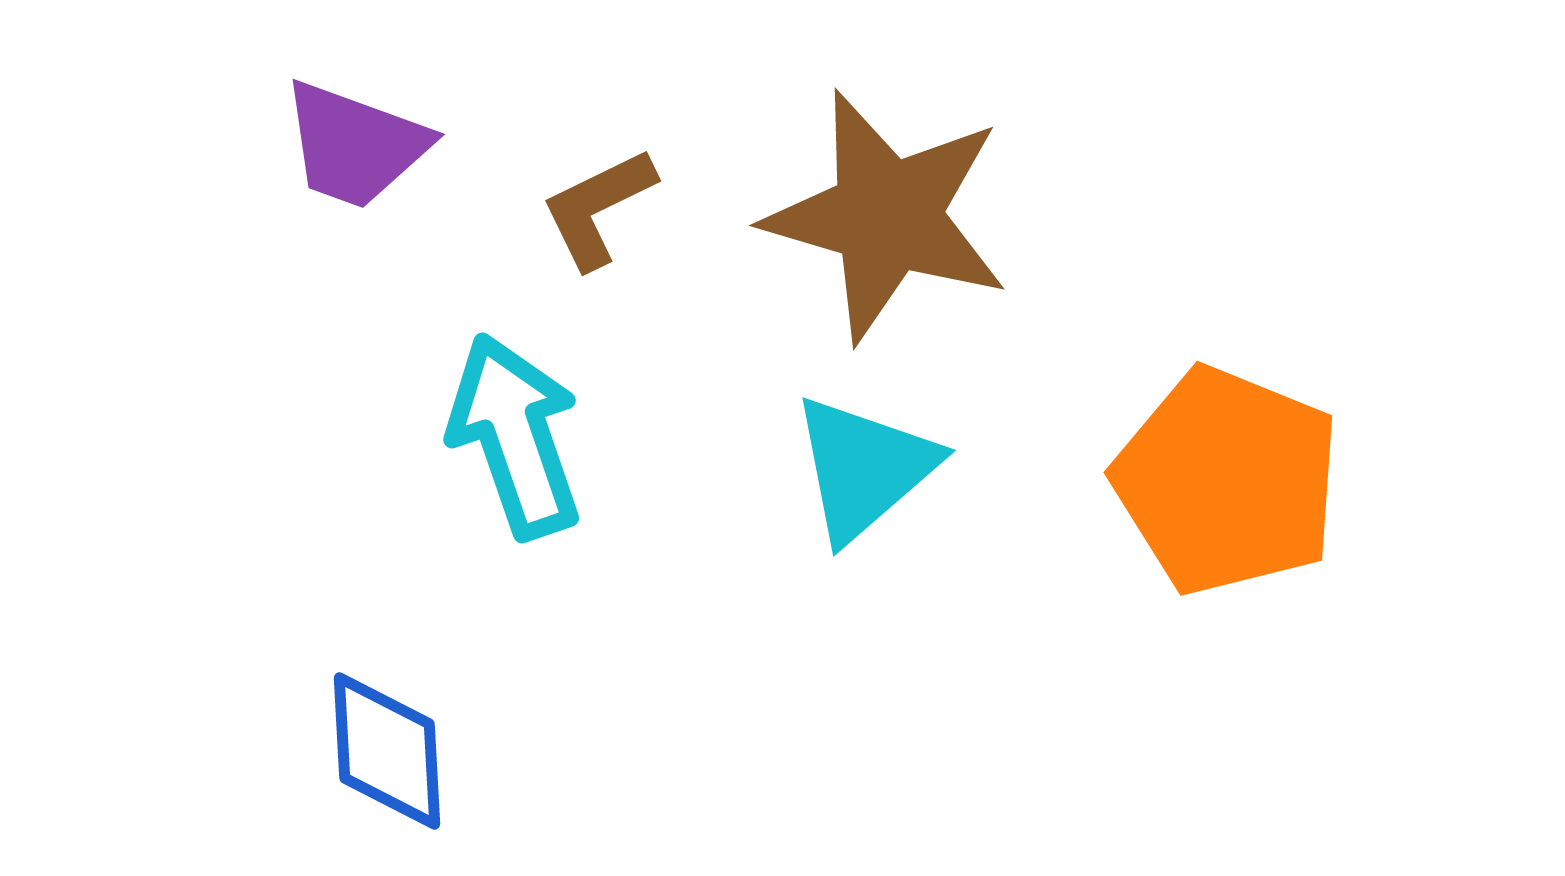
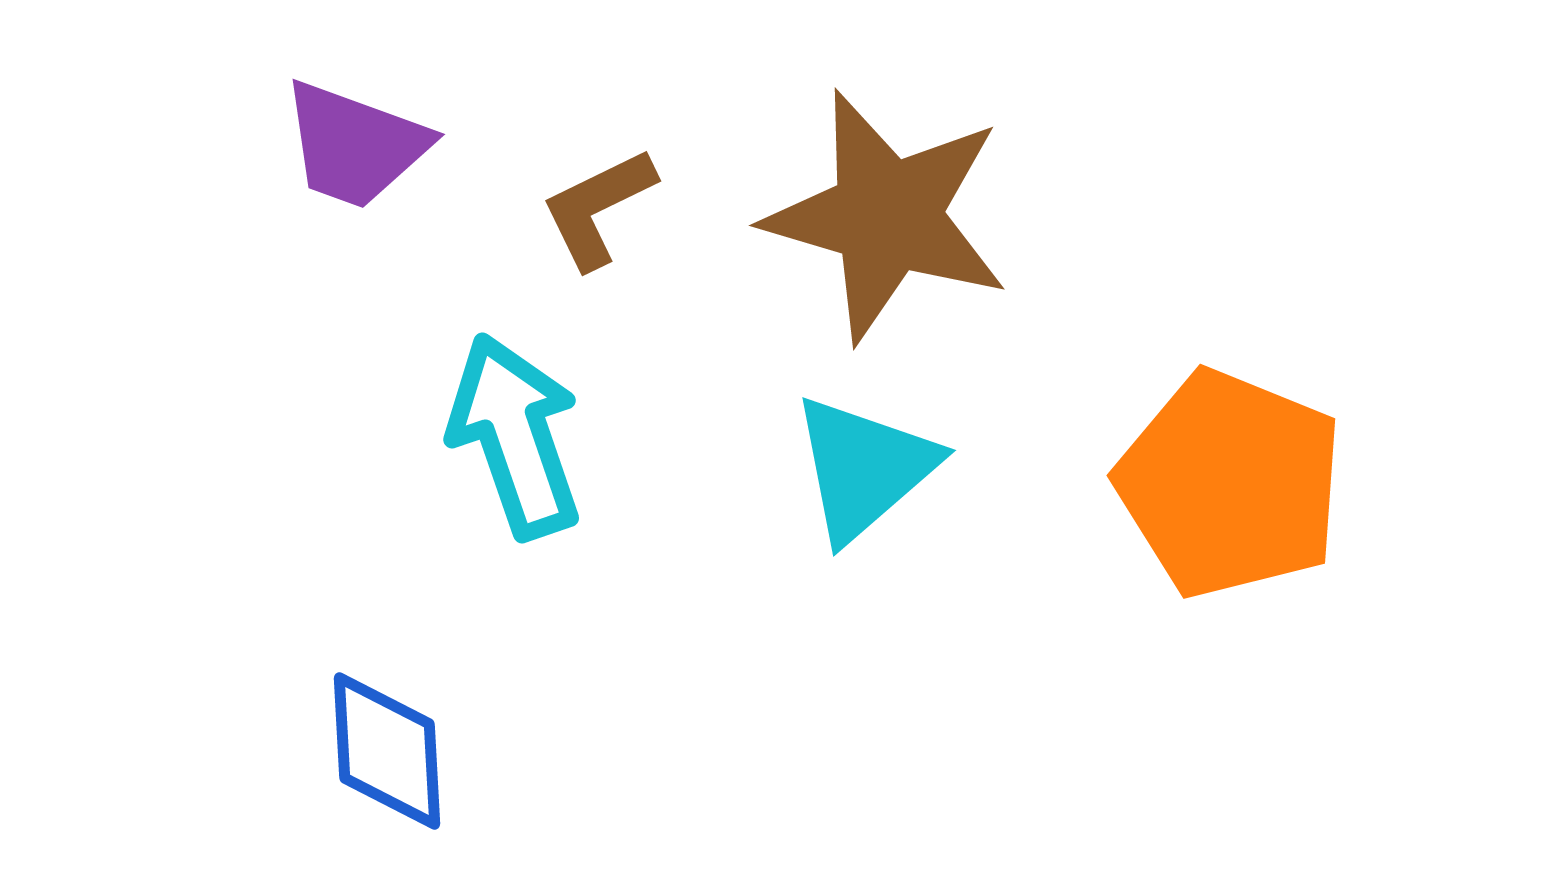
orange pentagon: moved 3 px right, 3 px down
